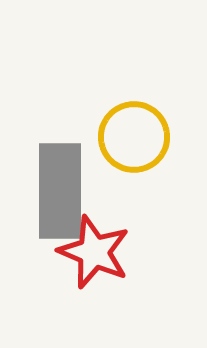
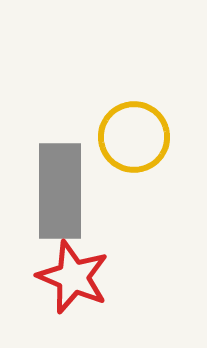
red star: moved 21 px left, 25 px down
